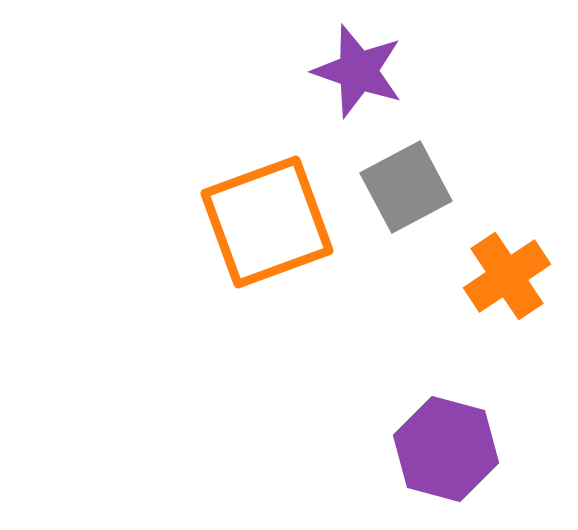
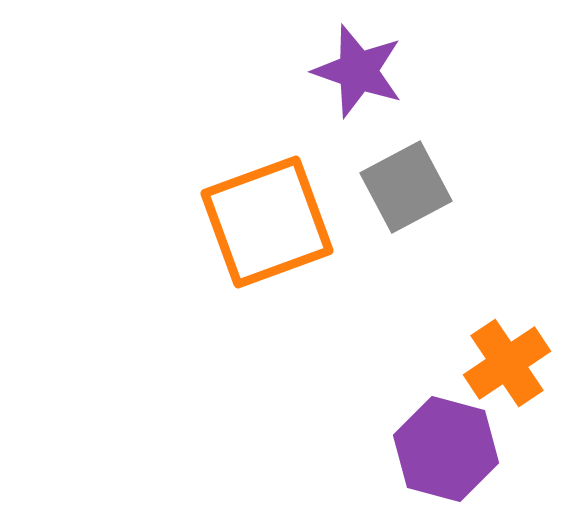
orange cross: moved 87 px down
